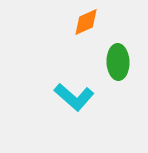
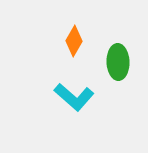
orange diamond: moved 12 px left, 19 px down; rotated 36 degrees counterclockwise
